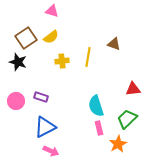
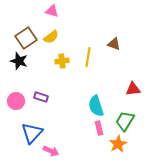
black star: moved 1 px right, 1 px up
green trapezoid: moved 2 px left, 2 px down; rotated 15 degrees counterclockwise
blue triangle: moved 13 px left, 6 px down; rotated 20 degrees counterclockwise
